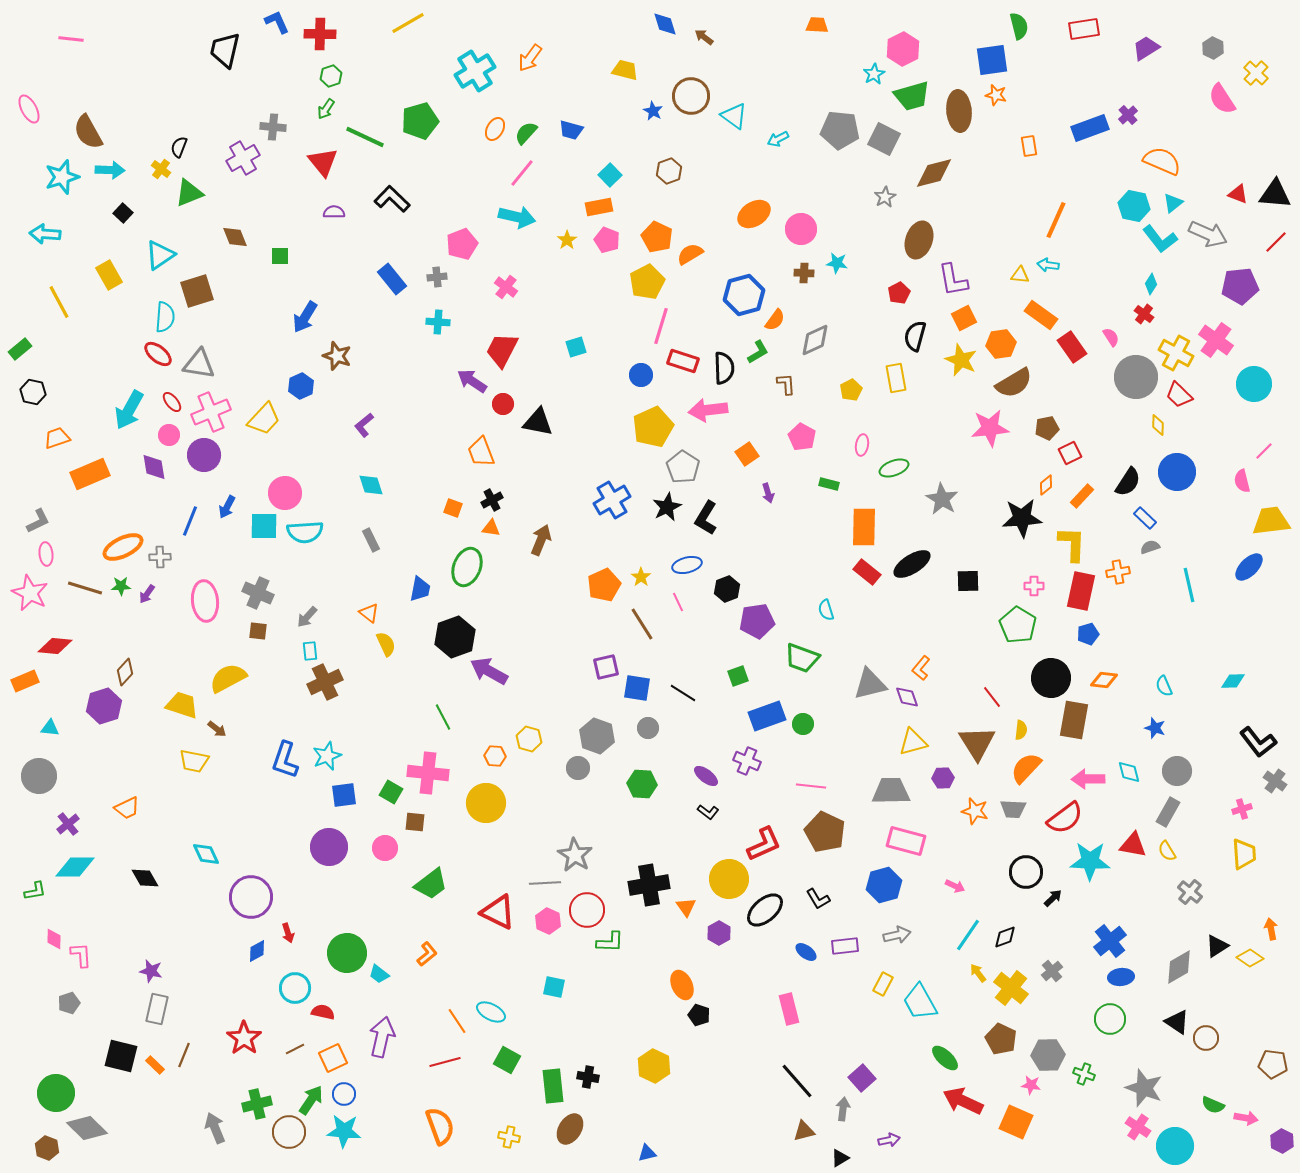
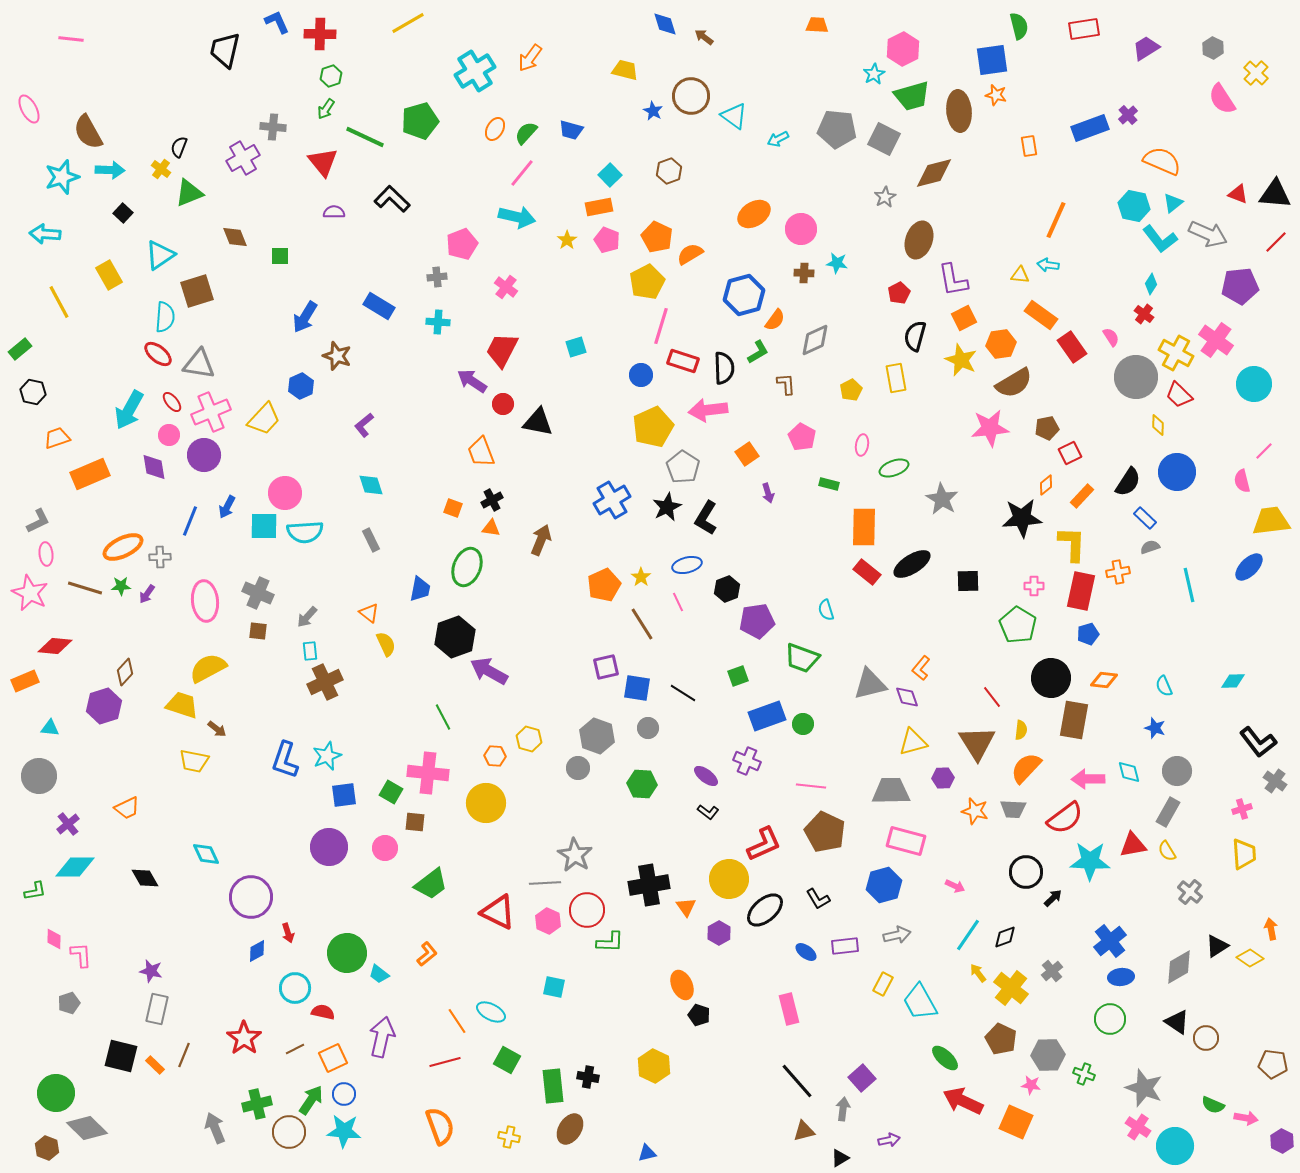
gray pentagon at (840, 130): moved 3 px left, 1 px up
blue rectangle at (392, 279): moved 13 px left, 27 px down; rotated 20 degrees counterclockwise
yellow semicircle at (228, 678): moved 20 px left, 10 px up
red triangle at (1133, 845): rotated 20 degrees counterclockwise
